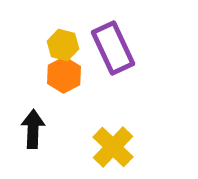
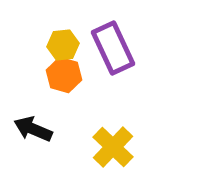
yellow hexagon: rotated 20 degrees counterclockwise
orange hexagon: rotated 16 degrees counterclockwise
black arrow: rotated 69 degrees counterclockwise
